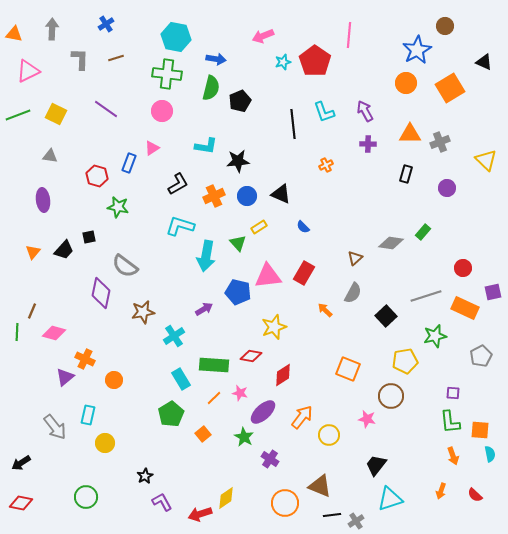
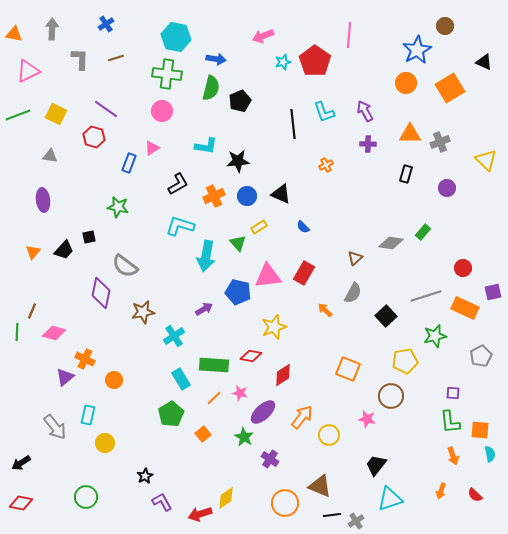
red hexagon at (97, 176): moved 3 px left, 39 px up
